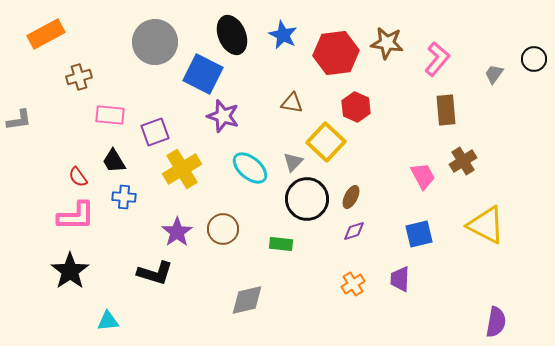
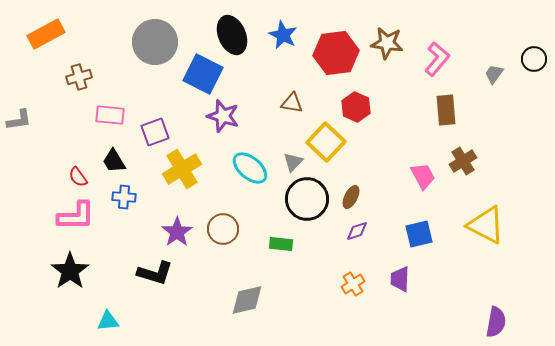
purple diamond at (354, 231): moved 3 px right
